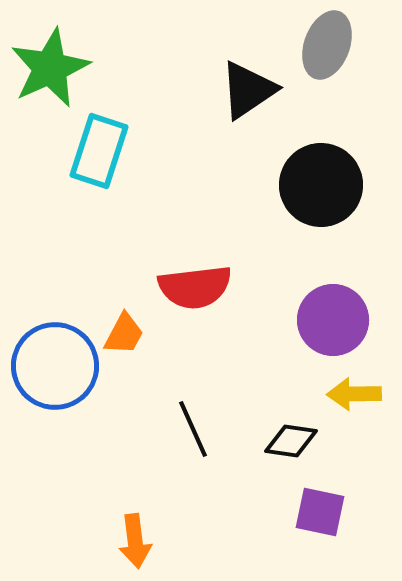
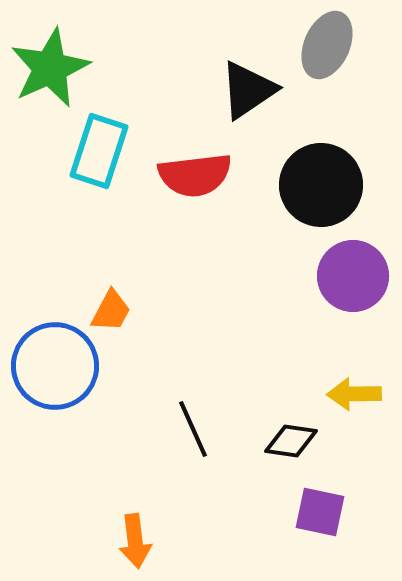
gray ellipse: rotated 4 degrees clockwise
red semicircle: moved 112 px up
purple circle: moved 20 px right, 44 px up
orange trapezoid: moved 13 px left, 23 px up
